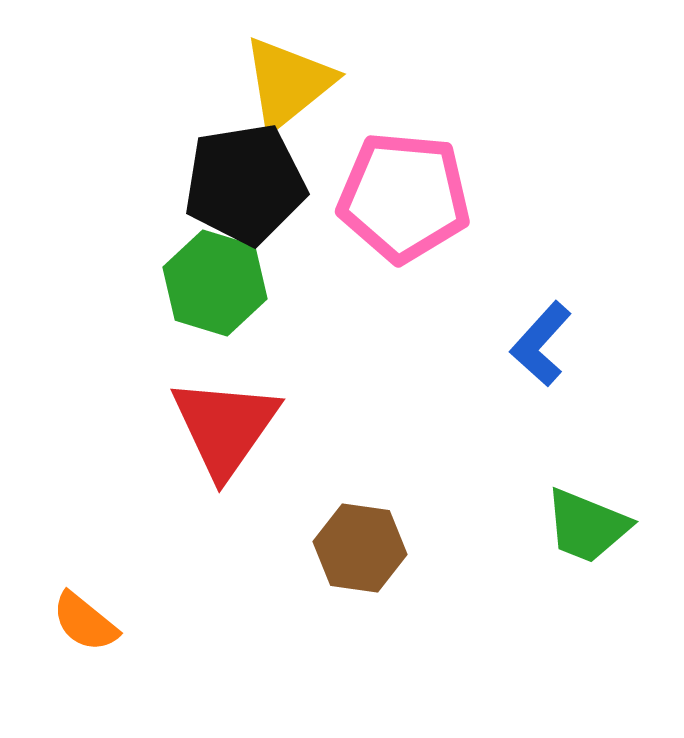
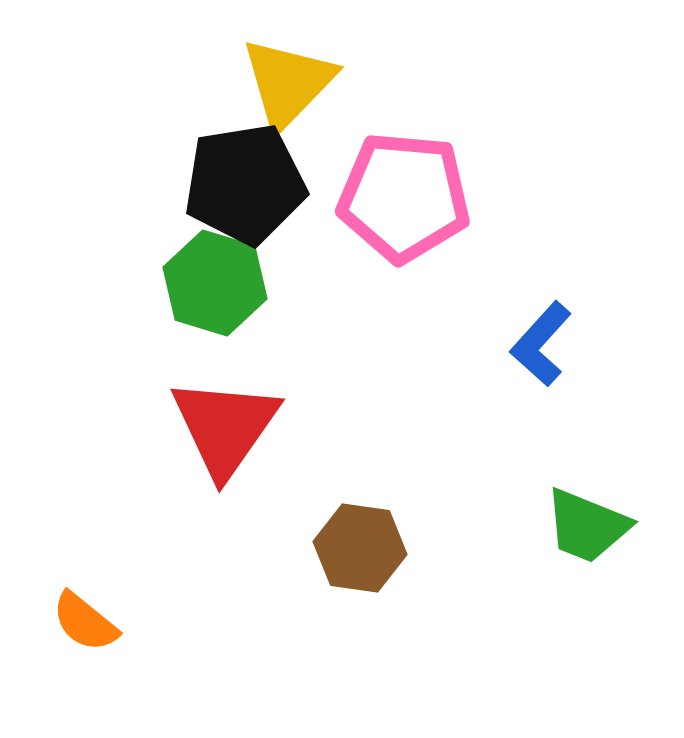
yellow triangle: rotated 7 degrees counterclockwise
